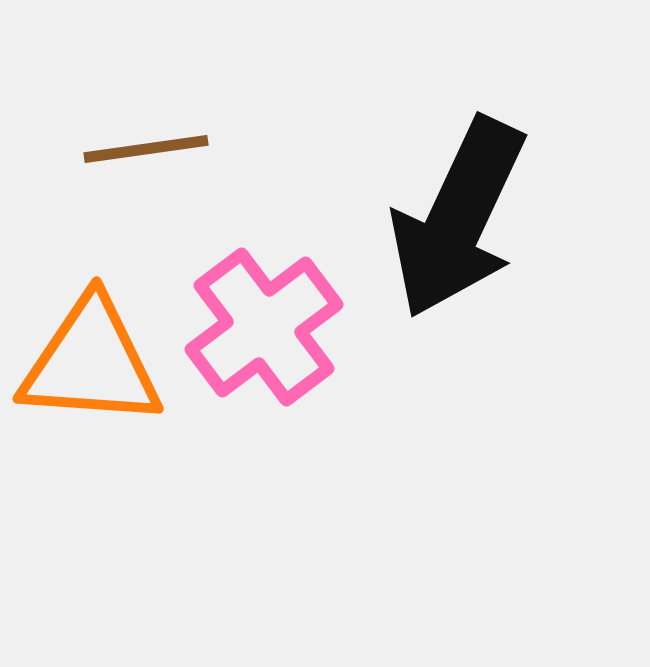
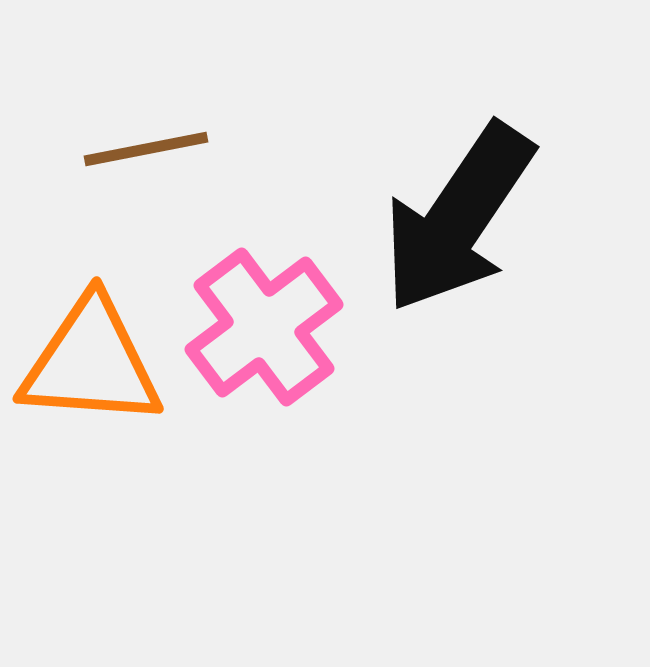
brown line: rotated 3 degrees counterclockwise
black arrow: rotated 9 degrees clockwise
